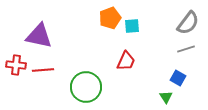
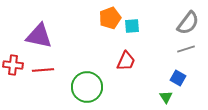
red cross: moved 3 px left
green circle: moved 1 px right
